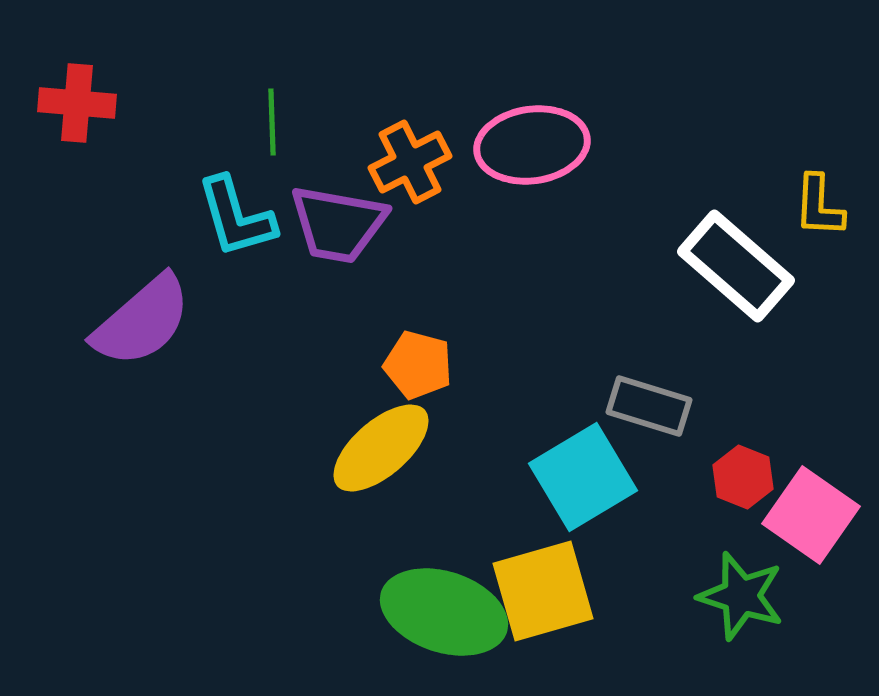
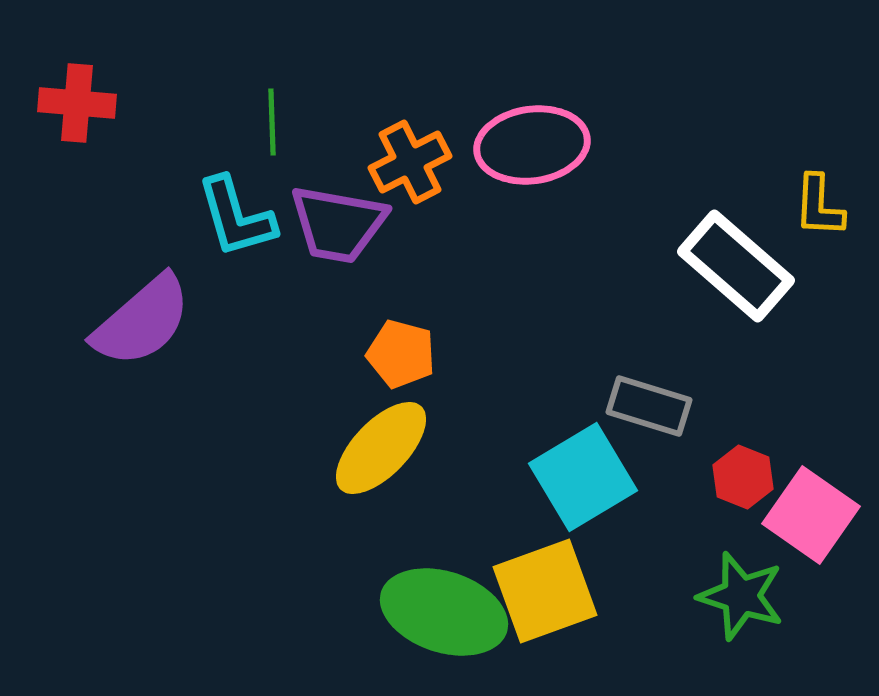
orange pentagon: moved 17 px left, 11 px up
yellow ellipse: rotated 5 degrees counterclockwise
yellow square: moved 2 px right; rotated 4 degrees counterclockwise
